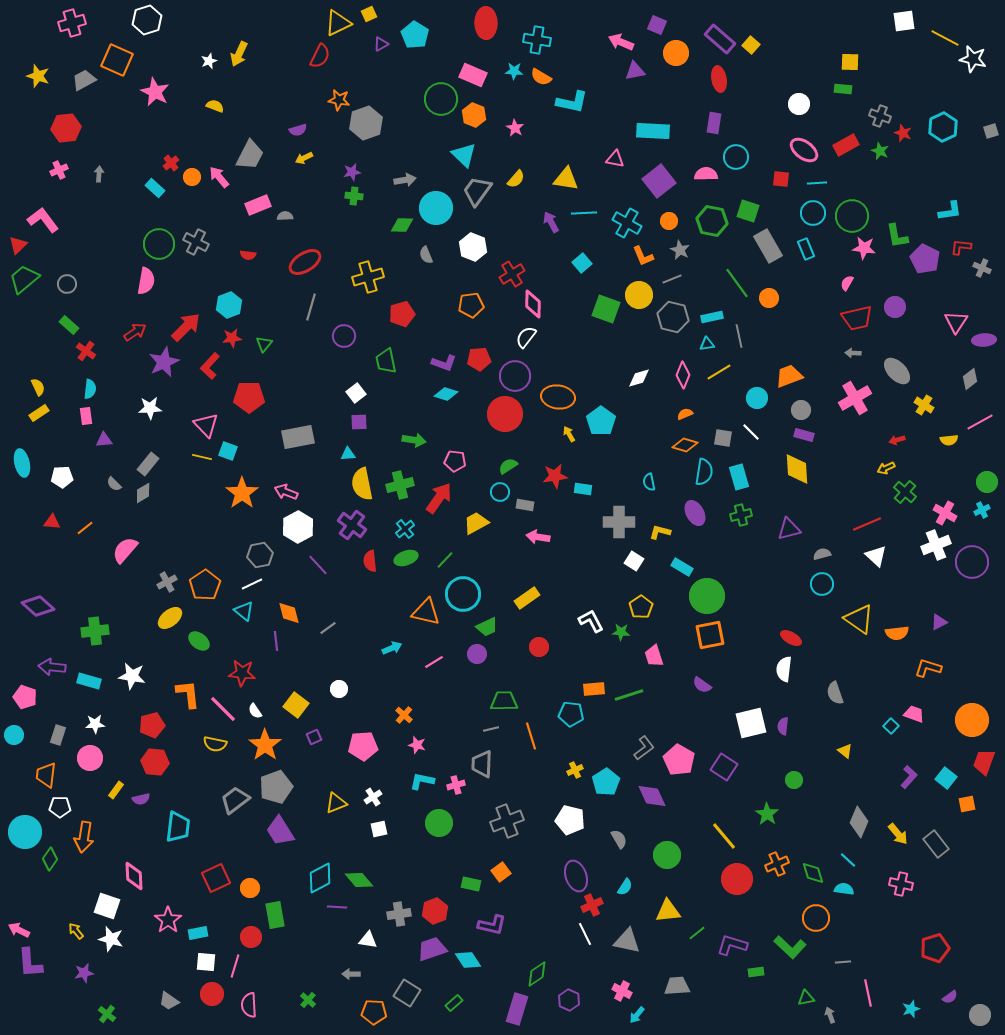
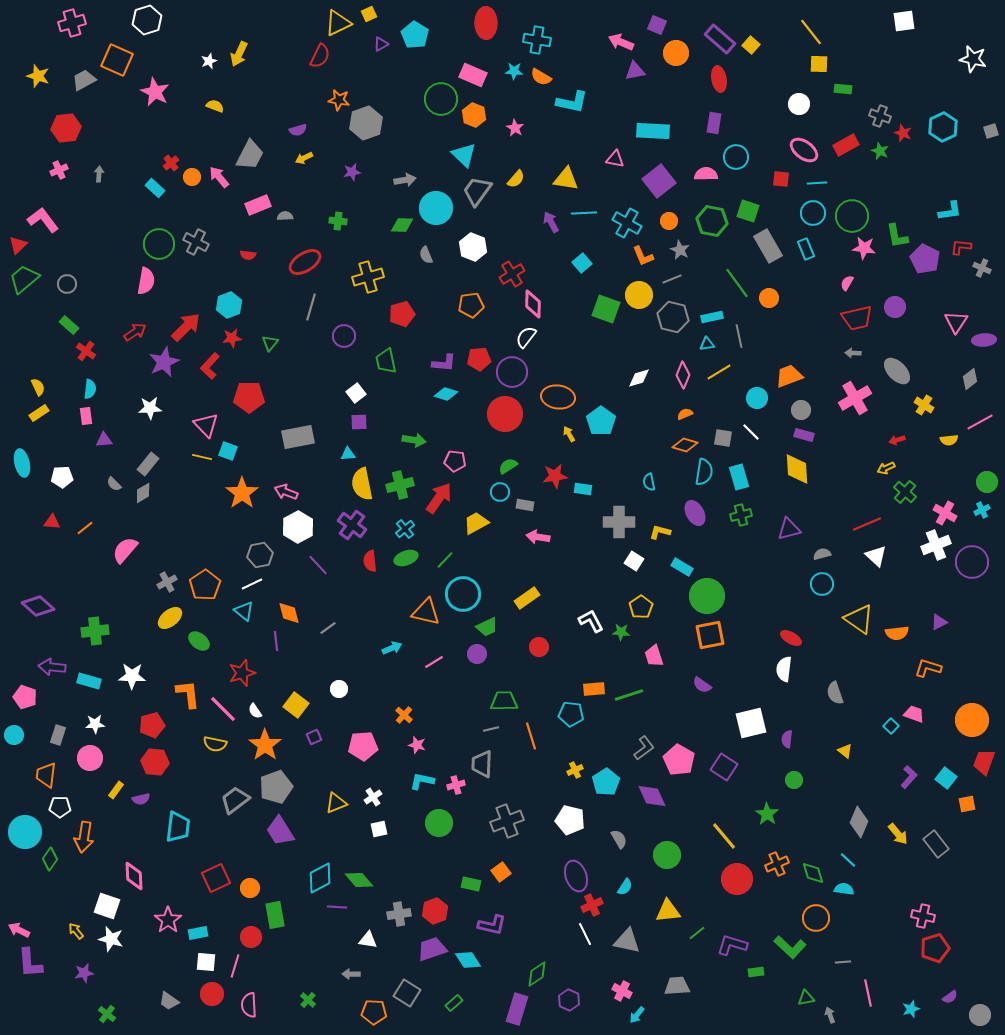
yellow line at (945, 38): moved 134 px left, 6 px up; rotated 24 degrees clockwise
yellow square at (850, 62): moved 31 px left, 2 px down
green cross at (354, 196): moved 16 px left, 25 px down
green triangle at (264, 344): moved 6 px right, 1 px up
purple L-shape at (444, 363): rotated 15 degrees counterclockwise
purple circle at (515, 376): moved 3 px left, 4 px up
red star at (242, 673): rotated 24 degrees counterclockwise
white star at (132, 676): rotated 8 degrees counterclockwise
purple semicircle at (783, 726): moved 4 px right, 13 px down
pink cross at (901, 884): moved 22 px right, 32 px down
